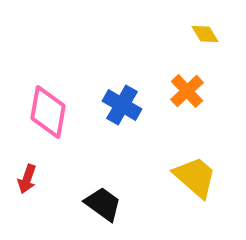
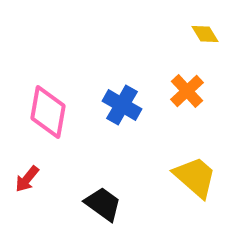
red arrow: rotated 20 degrees clockwise
